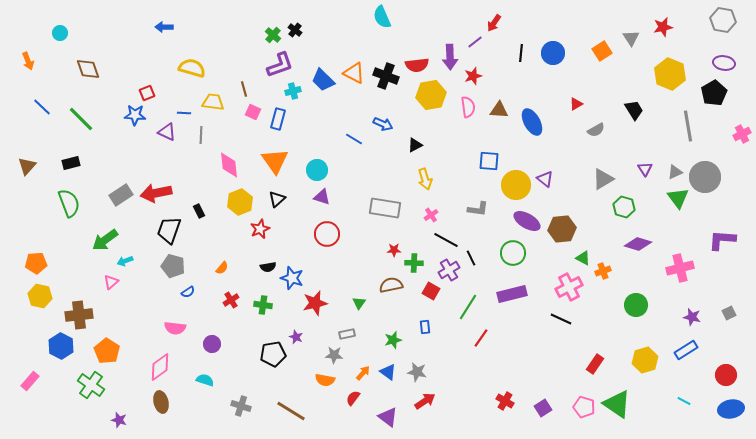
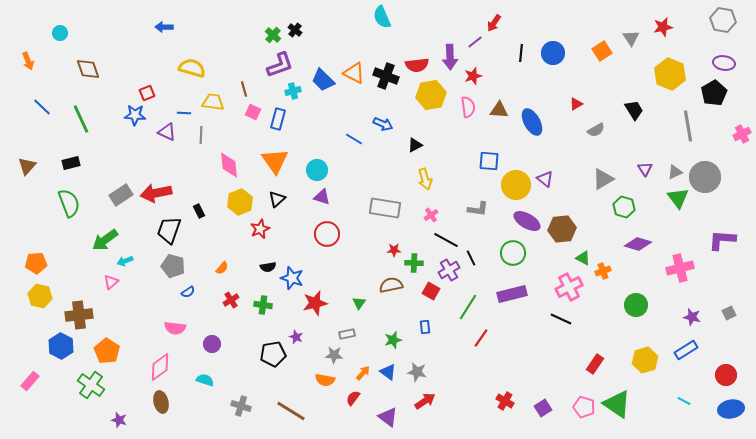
green line at (81, 119): rotated 20 degrees clockwise
